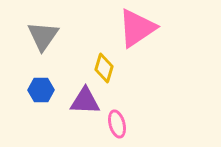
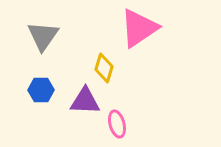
pink triangle: moved 2 px right
